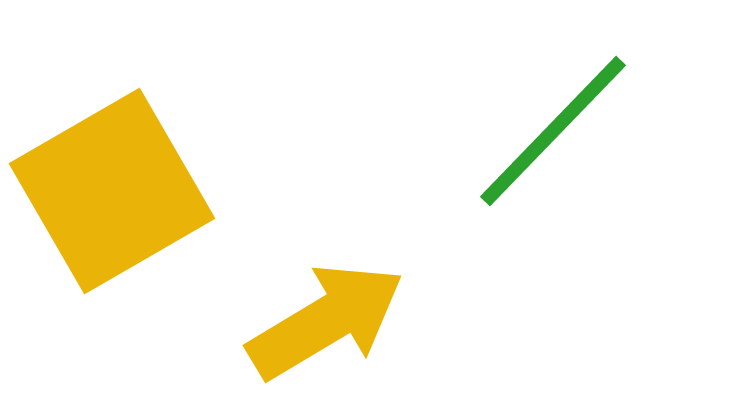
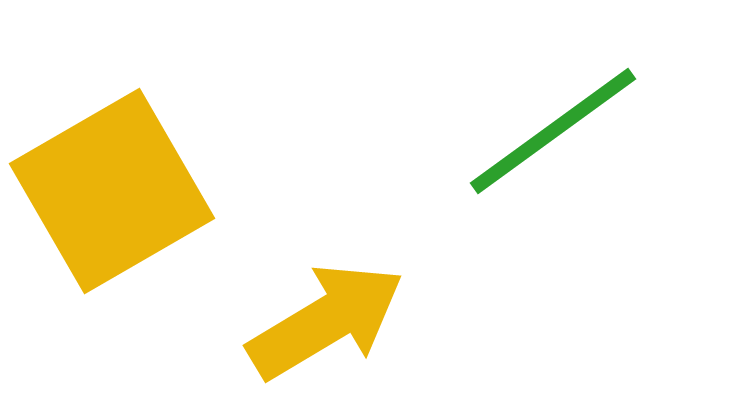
green line: rotated 10 degrees clockwise
